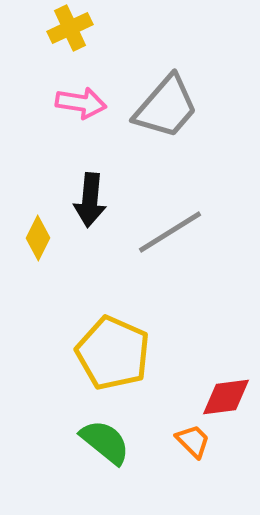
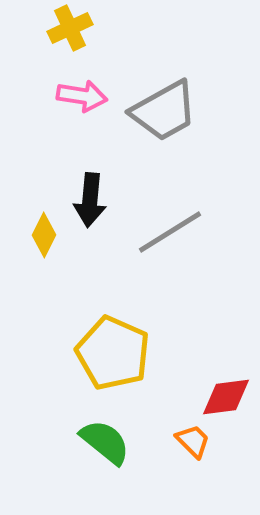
pink arrow: moved 1 px right, 7 px up
gray trapezoid: moved 2 px left, 4 px down; rotated 20 degrees clockwise
yellow diamond: moved 6 px right, 3 px up
